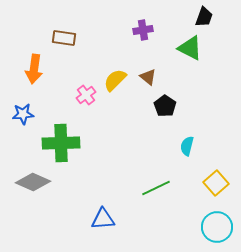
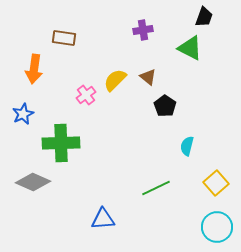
blue star: rotated 20 degrees counterclockwise
